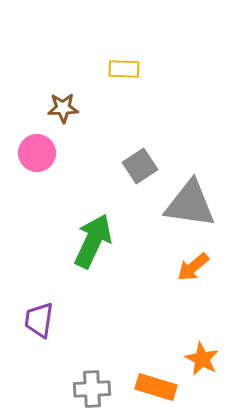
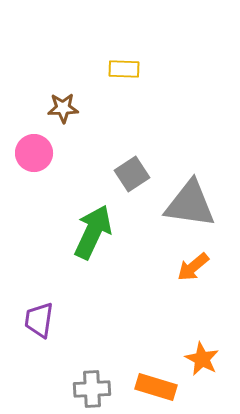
pink circle: moved 3 px left
gray square: moved 8 px left, 8 px down
green arrow: moved 9 px up
